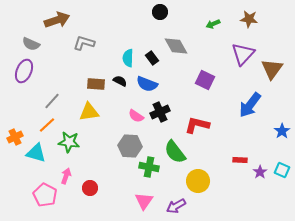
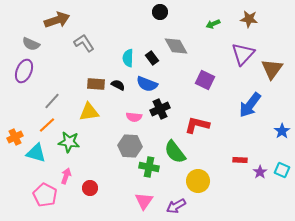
gray L-shape: rotated 40 degrees clockwise
black semicircle: moved 2 px left, 4 px down
black cross: moved 3 px up
pink semicircle: moved 2 px left, 1 px down; rotated 28 degrees counterclockwise
